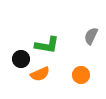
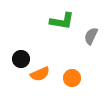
green L-shape: moved 15 px right, 24 px up
orange circle: moved 9 px left, 3 px down
